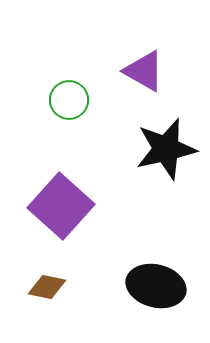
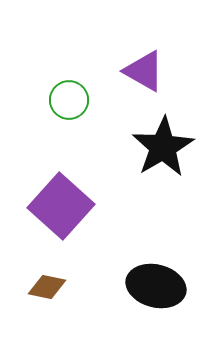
black star: moved 3 px left, 2 px up; rotated 18 degrees counterclockwise
